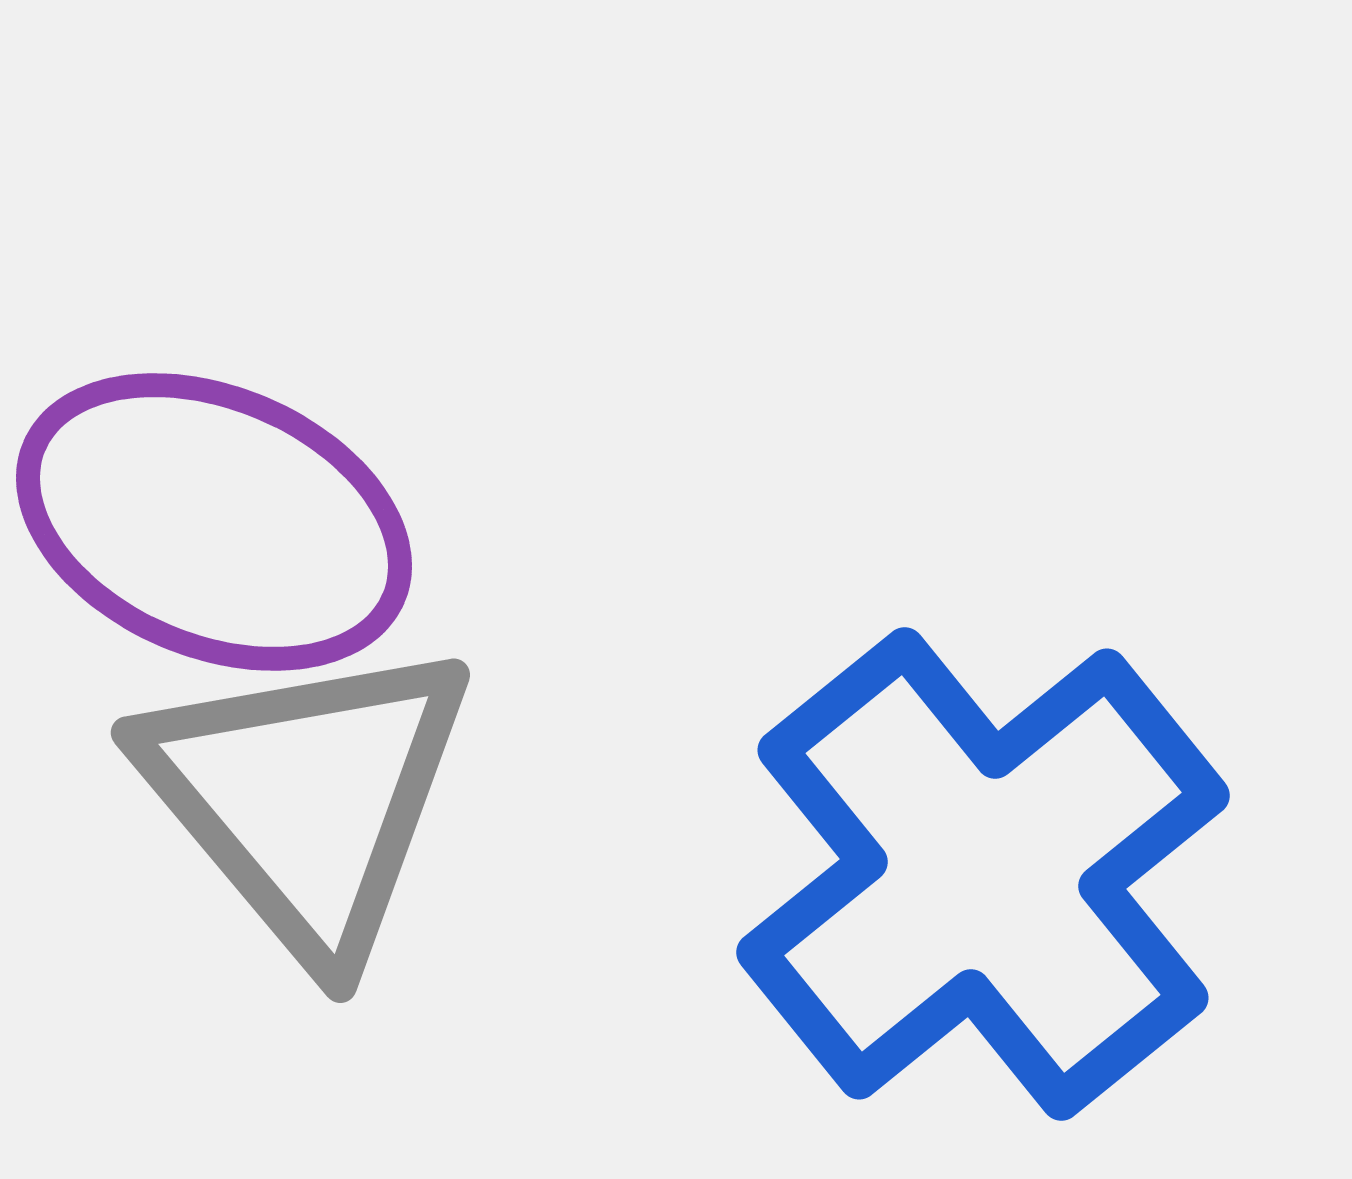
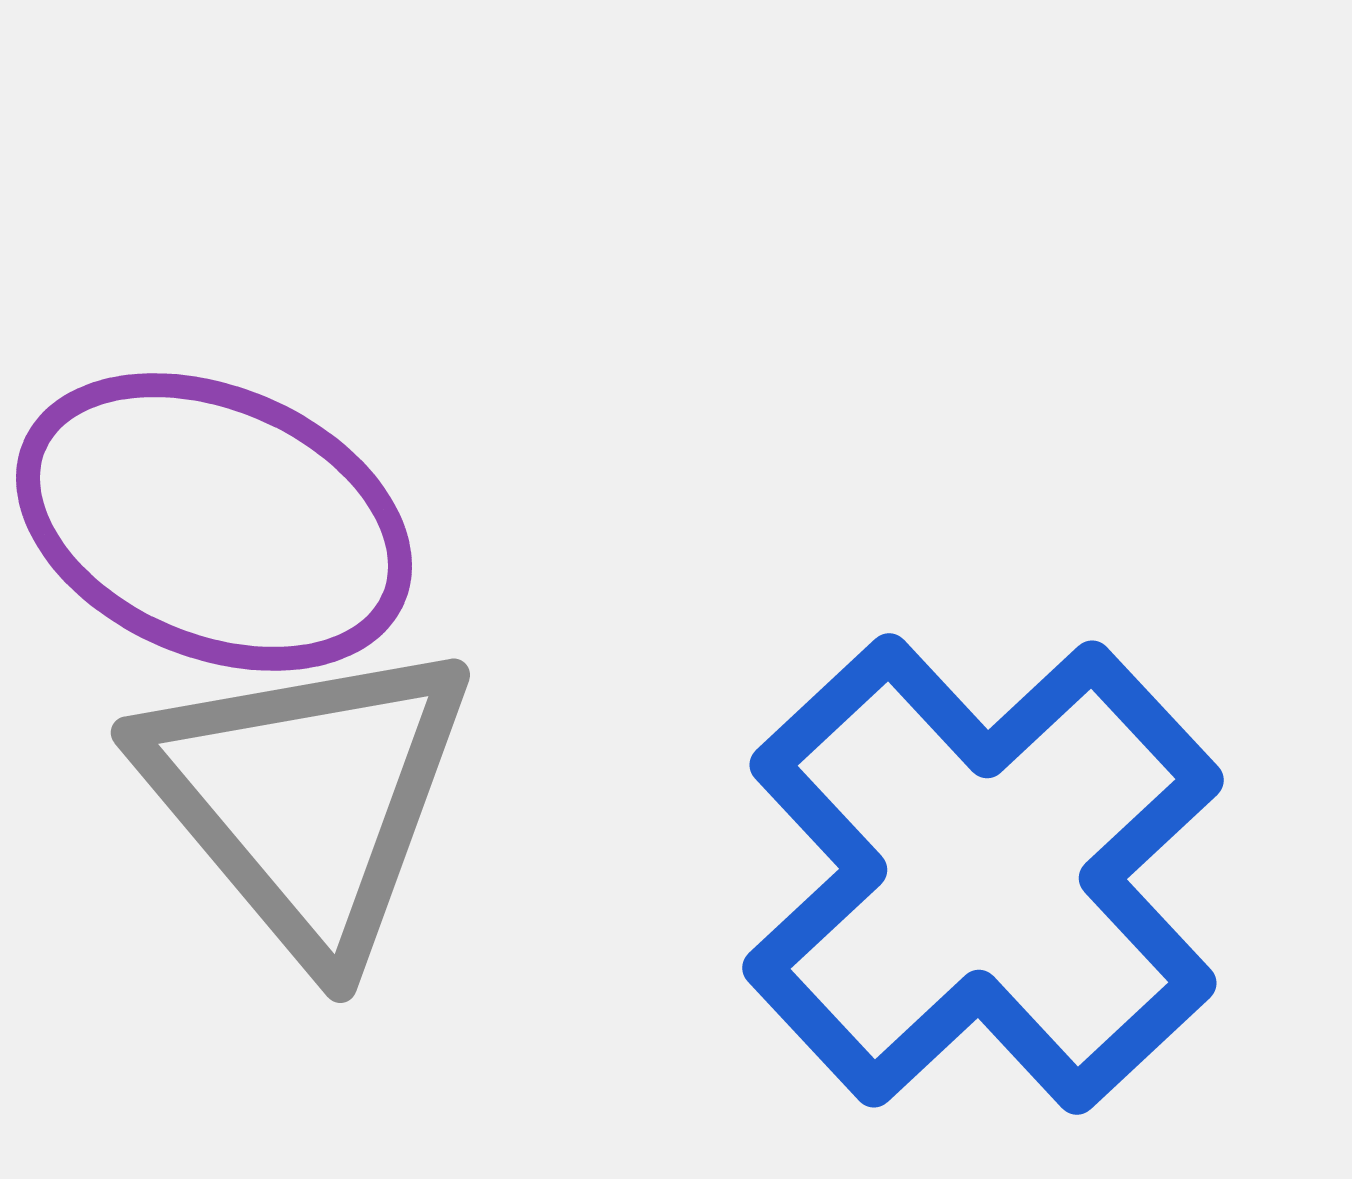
blue cross: rotated 4 degrees counterclockwise
